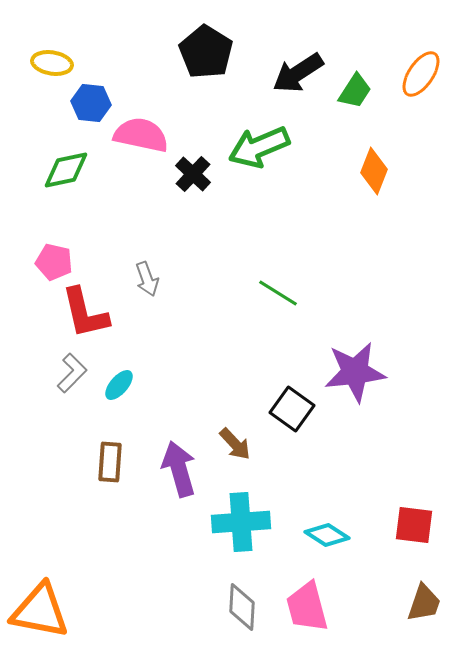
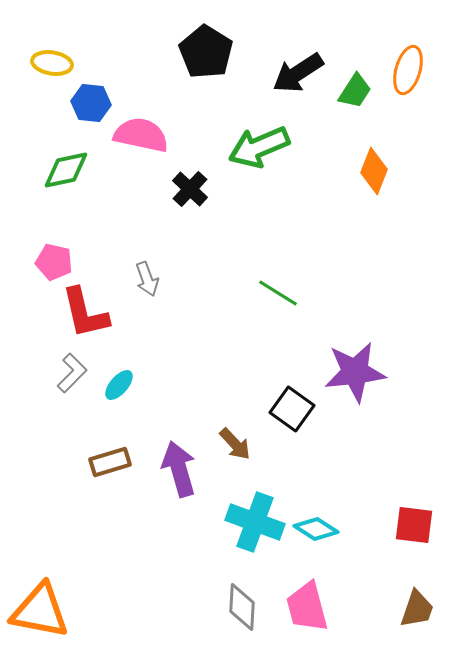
orange ellipse: moved 13 px left, 4 px up; rotated 18 degrees counterclockwise
black cross: moved 3 px left, 15 px down
brown rectangle: rotated 69 degrees clockwise
cyan cross: moved 14 px right; rotated 24 degrees clockwise
cyan diamond: moved 11 px left, 6 px up
brown trapezoid: moved 7 px left, 6 px down
